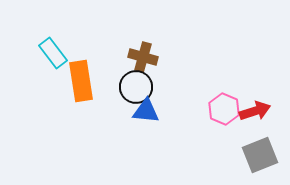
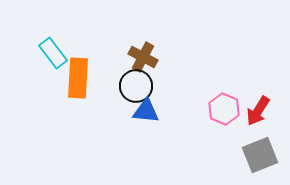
brown cross: rotated 12 degrees clockwise
orange rectangle: moved 3 px left, 3 px up; rotated 12 degrees clockwise
black circle: moved 1 px up
red arrow: moved 3 px right; rotated 140 degrees clockwise
